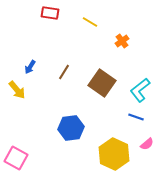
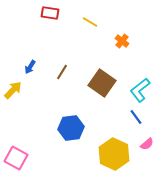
orange cross: rotated 16 degrees counterclockwise
brown line: moved 2 px left
yellow arrow: moved 4 px left; rotated 96 degrees counterclockwise
blue line: rotated 35 degrees clockwise
